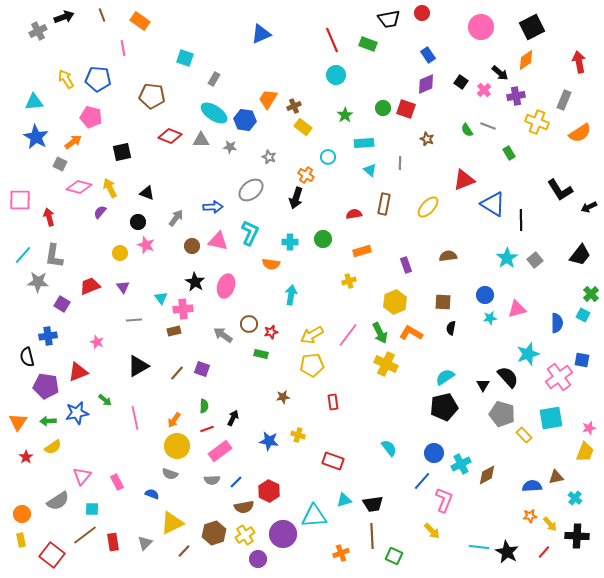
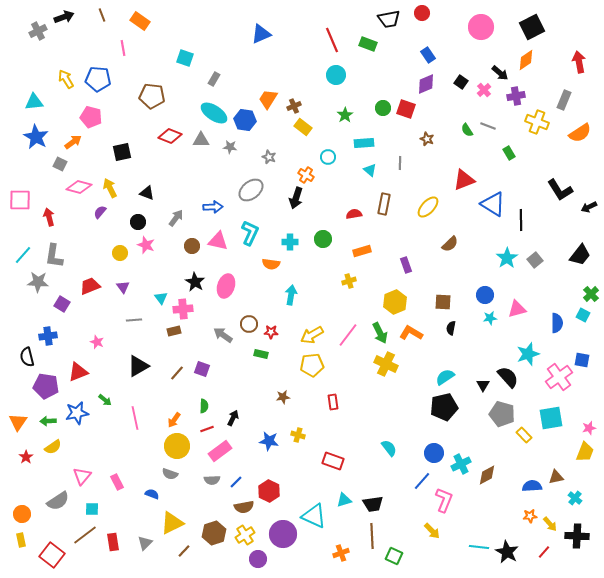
brown semicircle at (448, 256): moved 2 px right, 12 px up; rotated 144 degrees clockwise
red star at (271, 332): rotated 16 degrees clockwise
cyan triangle at (314, 516): rotated 28 degrees clockwise
